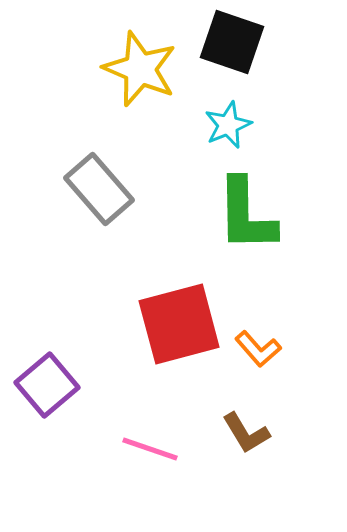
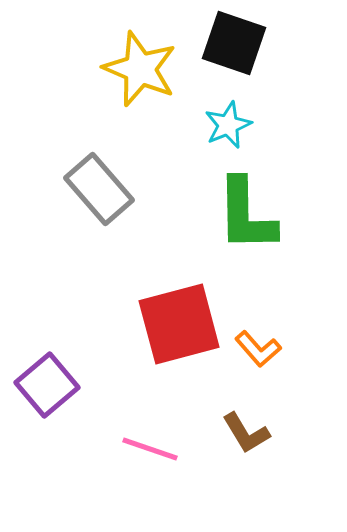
black square: moved 2 px right, 1 px down
